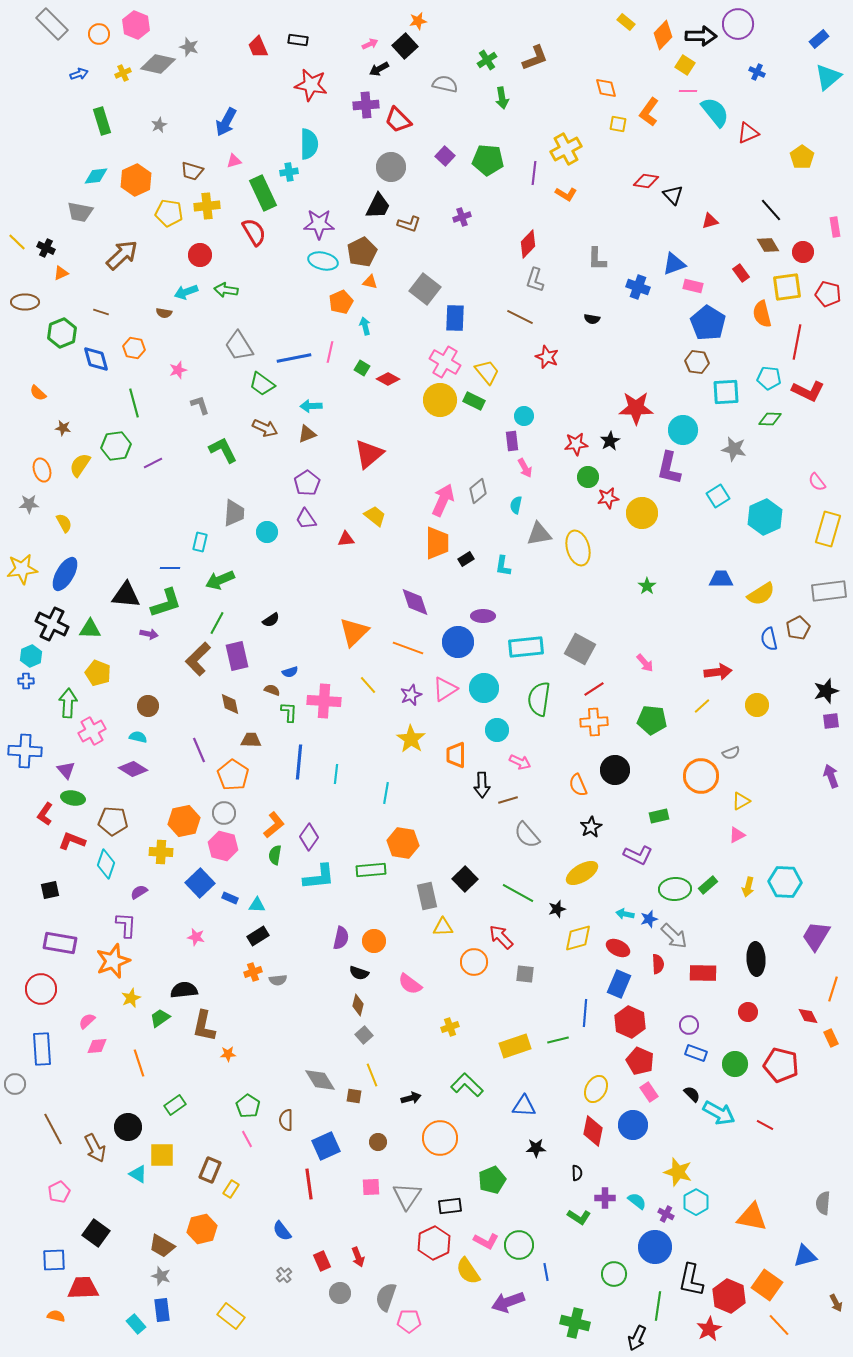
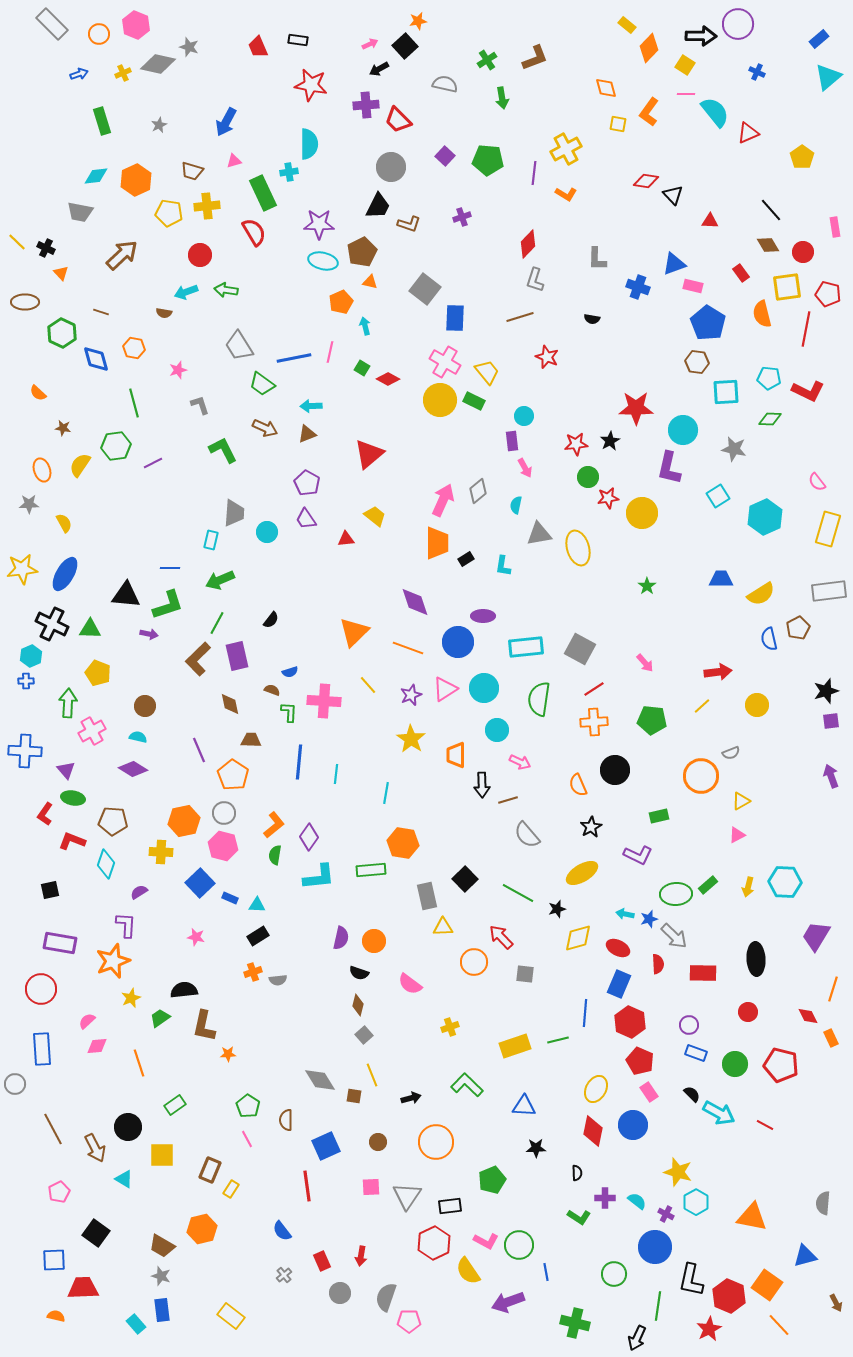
yellow rectangle at (626, 22): moved 1 px right, 3 px down
orange diamond at (663, 35): moved 14 px left, 13 px down
pink line at (688, 91): moved 2 px left, 3 px down
red triangle at (710, 221): rotated 18 degrees clockwise
orange triangle at (61, 273): rotated 49 degrees counterclockwise
brown line at (520, 317): rotated 44 degrees counterclockwise
green hexagon at (62, 333): rotated 12 degrees counterclockwise
red line at (797, 342): moved 9 px right, 13 px up
purple pentagon at (307, 483): rotated 10 degrees counterclockwise
cyan rectangle at (200, 542): moved 11 px right, 2 px up
green L-shape at (166, 603): moved 2 px right, 2 px down
black semicircle at (271, 620): rotated 18 degrees counterclockwise
brown circle at (148, 706): moved 3 px left
green ellipse at (675, 889): moved 1 px right, 5 px down
orange circle at (440, 1138): moved 4 px left, 4 px down
cyan triangle at (138, 1174): moved 14 px left, 5 px down
red line at (309, 1184): moved 2 px left, 2 px down
red arrow at (358, 1257): moved 3 px right, 1 px up; rotated 30 degrees clockwise
